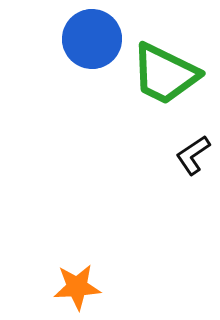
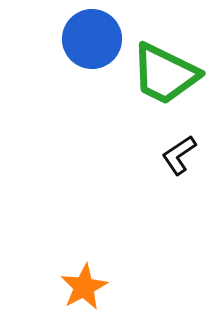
black L-shape: moved 14 px left
orange star: moved 7 px right; rotated 24 degrees counterclockwise
